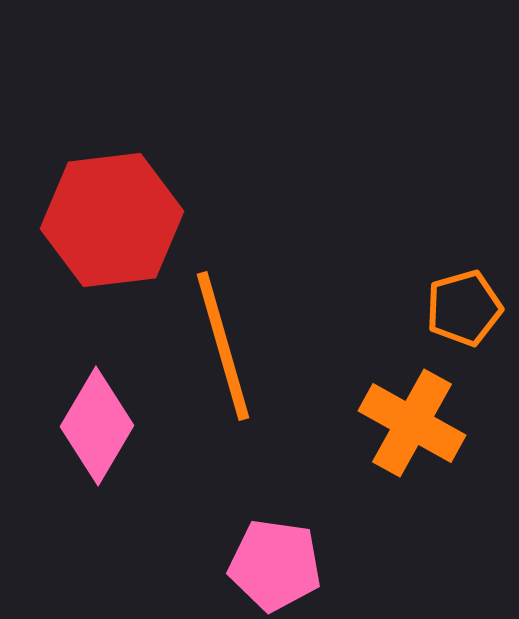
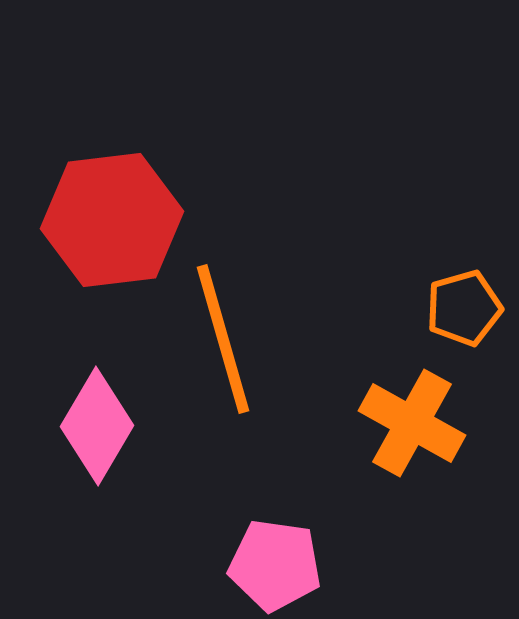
orange line: moved 7 px up
